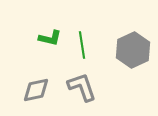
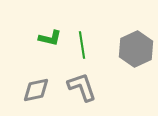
gray hexagon: moved 3 px right, 1 px up
